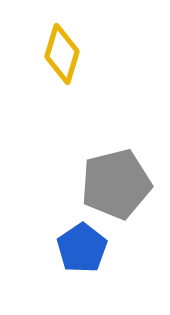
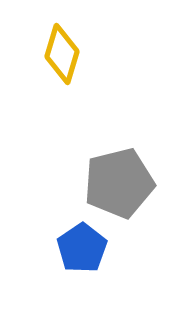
gray pentagon: moved 3 px right, 1 px up
